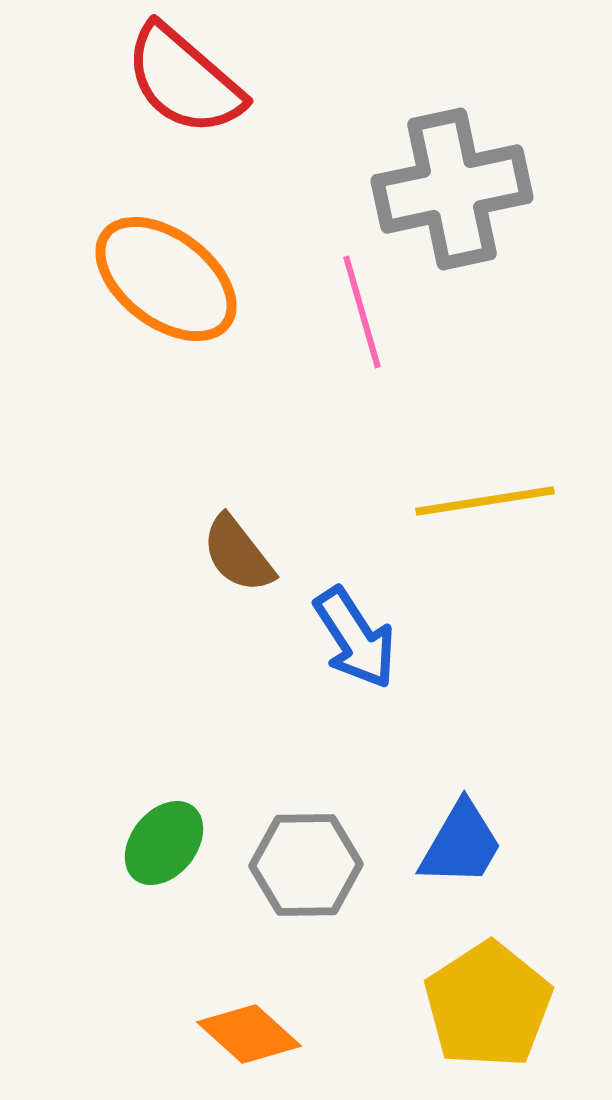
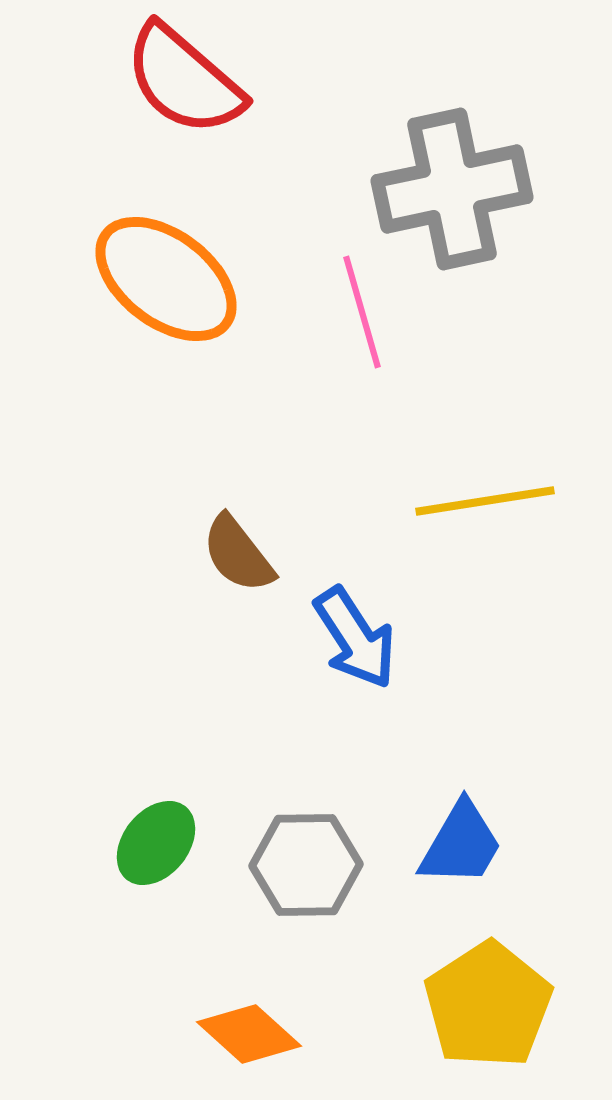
green ellipse: moved 8 px left
